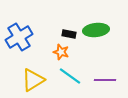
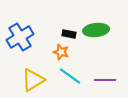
blue cross: moved 1 px right
